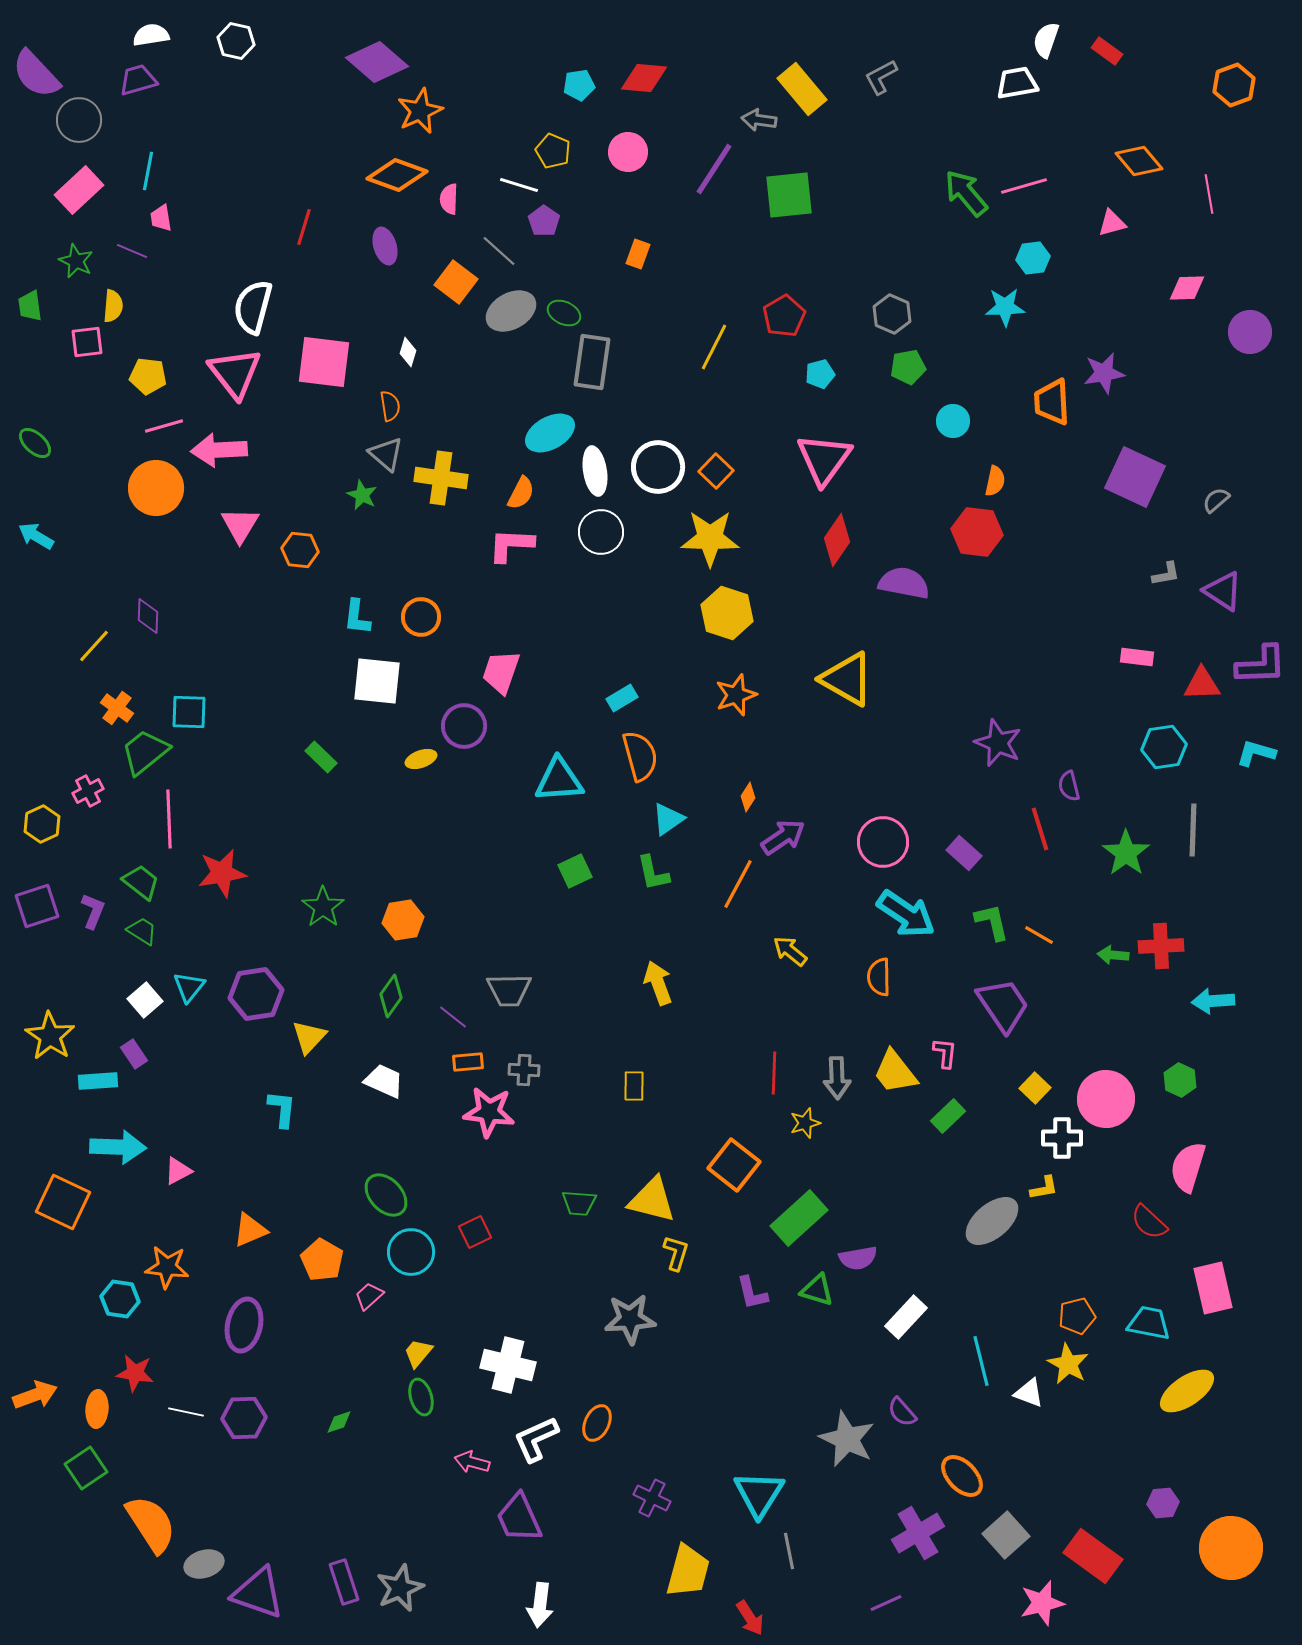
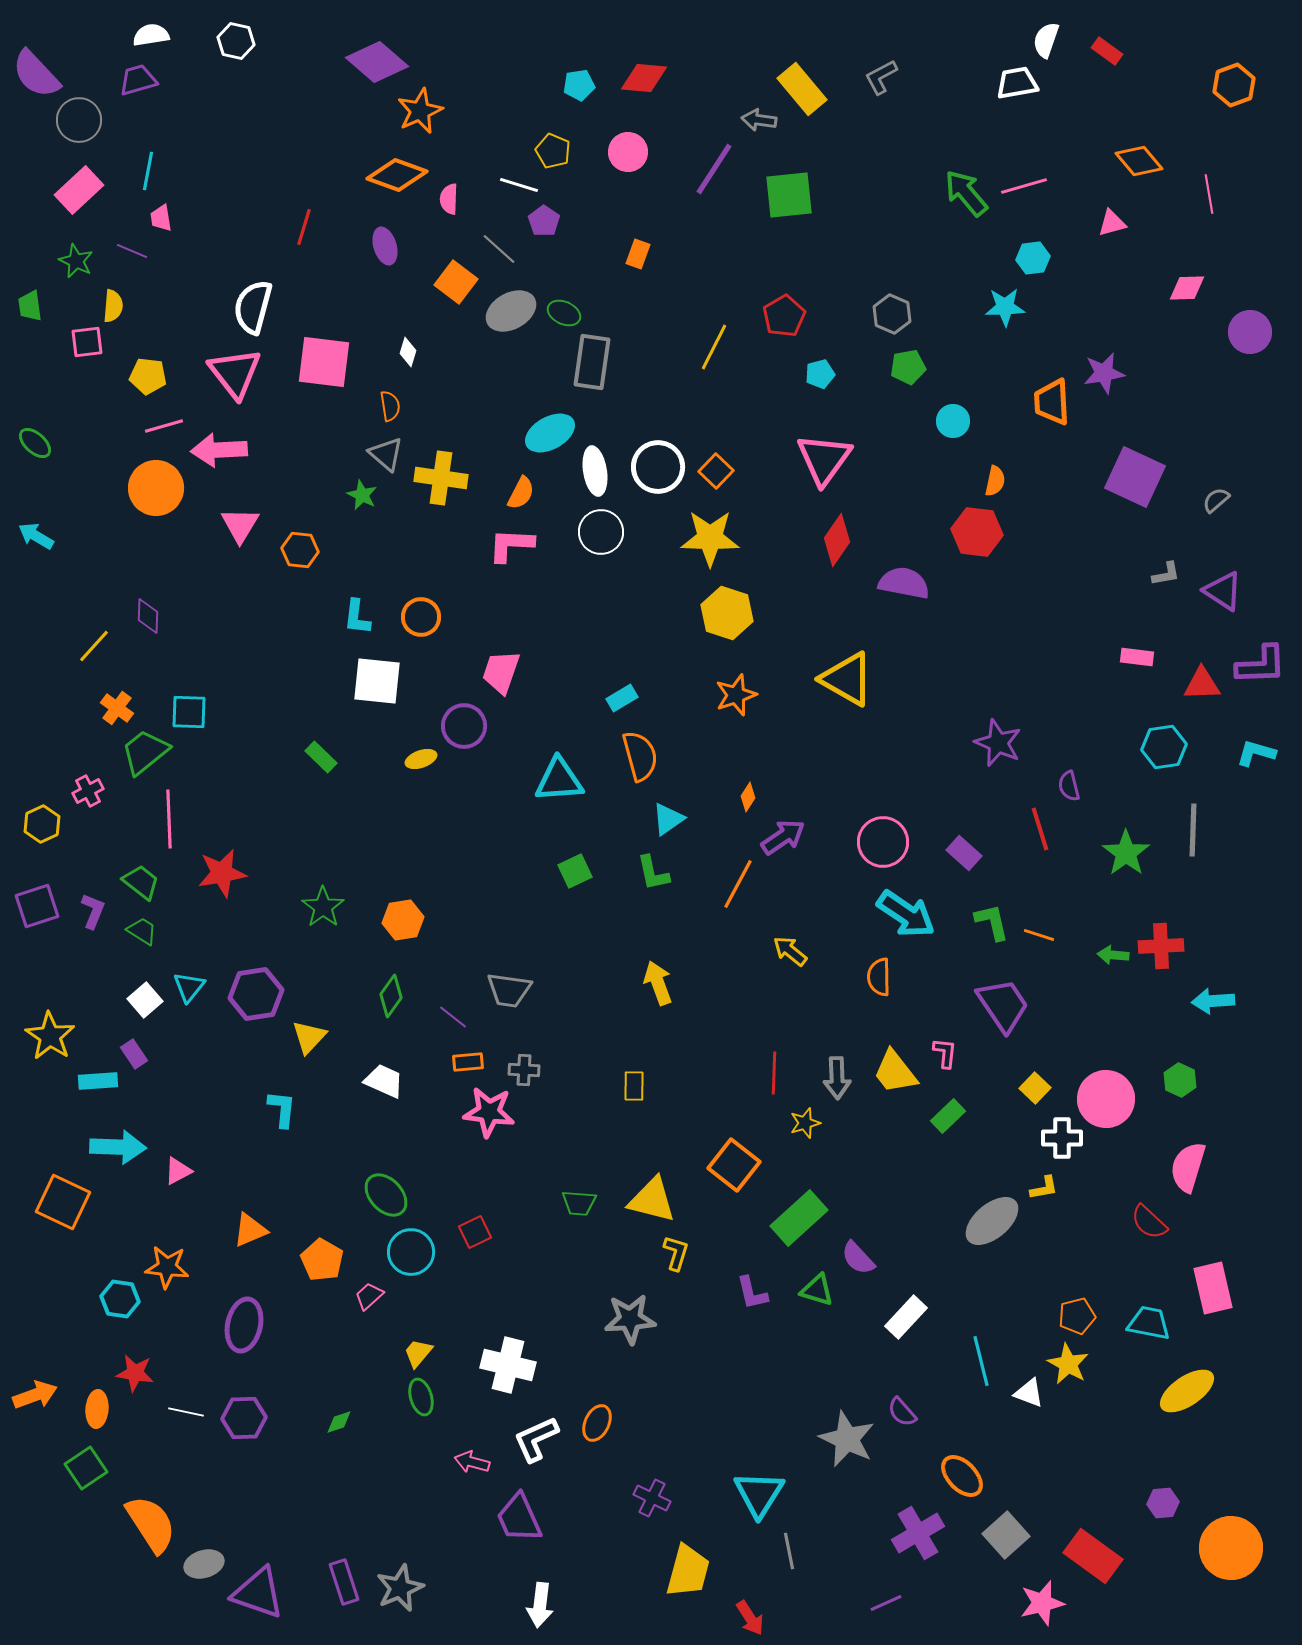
gray line at (499, 251): moved 2 px up
orange line at (1039, 935): rotated 12 degrees counterclockwise
gray trapezoid at (509, 990): rotated 9 degrees clockwise
purple semicircle at (858, 1258): rotated 57 degrees clockwise
